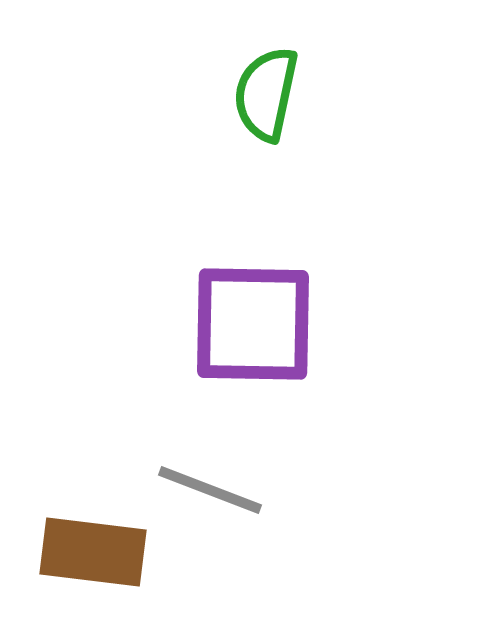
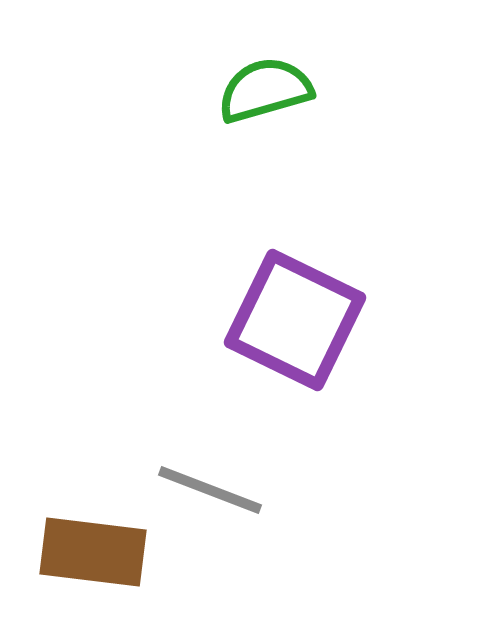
green semicircle: moved 1 px left, 4 px up; rotated 62 degrees clockwise
purple square: moved 42 px right, 4 px up; rotated 25 degrees clockwise
